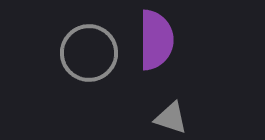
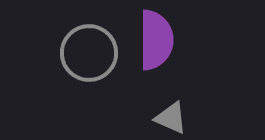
gray triangle: rotated 6 degrees clockwise
